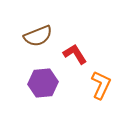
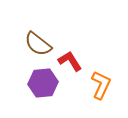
brown semicircle: moved 8 px down; rotated 60 degrees clockwise
red L-shape: moved 5 px left, 7 px down
